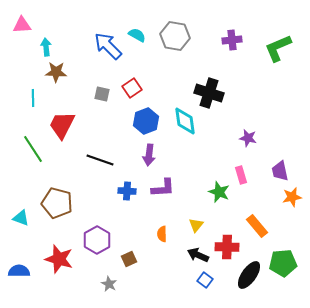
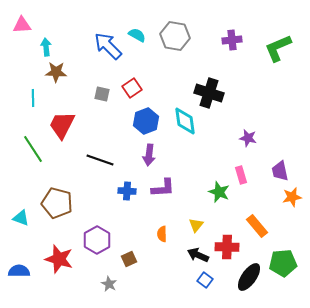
black ellipse: moved 2 px down
